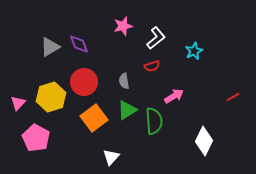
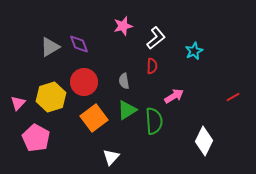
red semicircle: rotated 70 degrees counterclockwise
